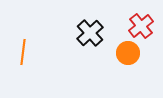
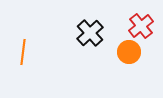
orange circle: moved 1 px right, 1 px up
